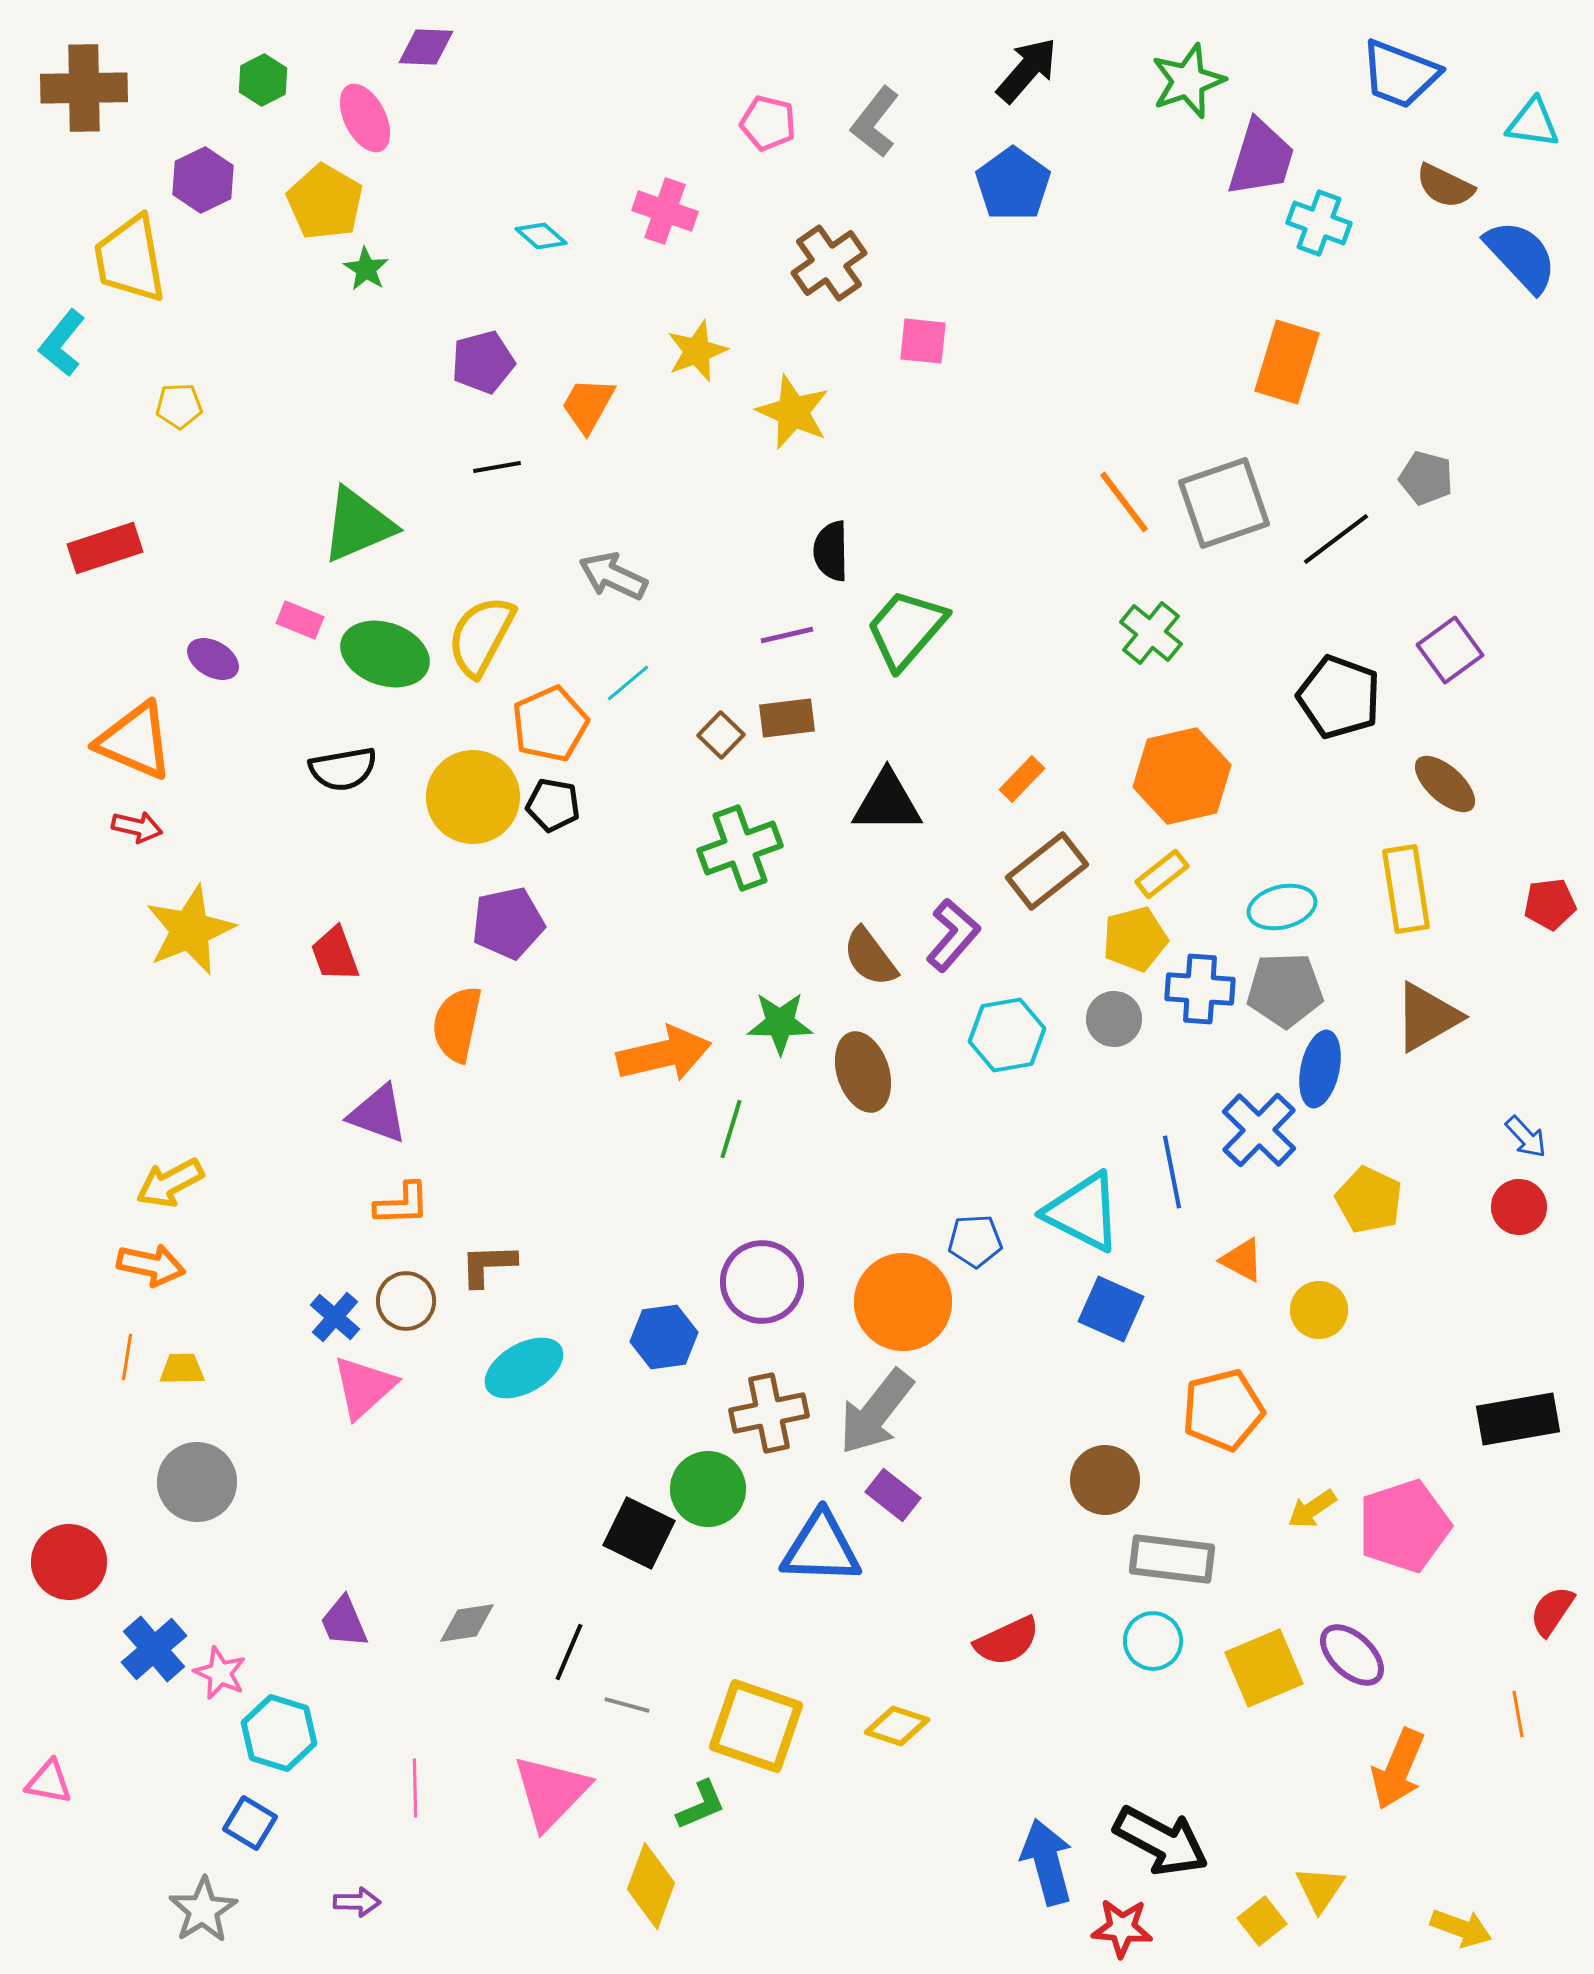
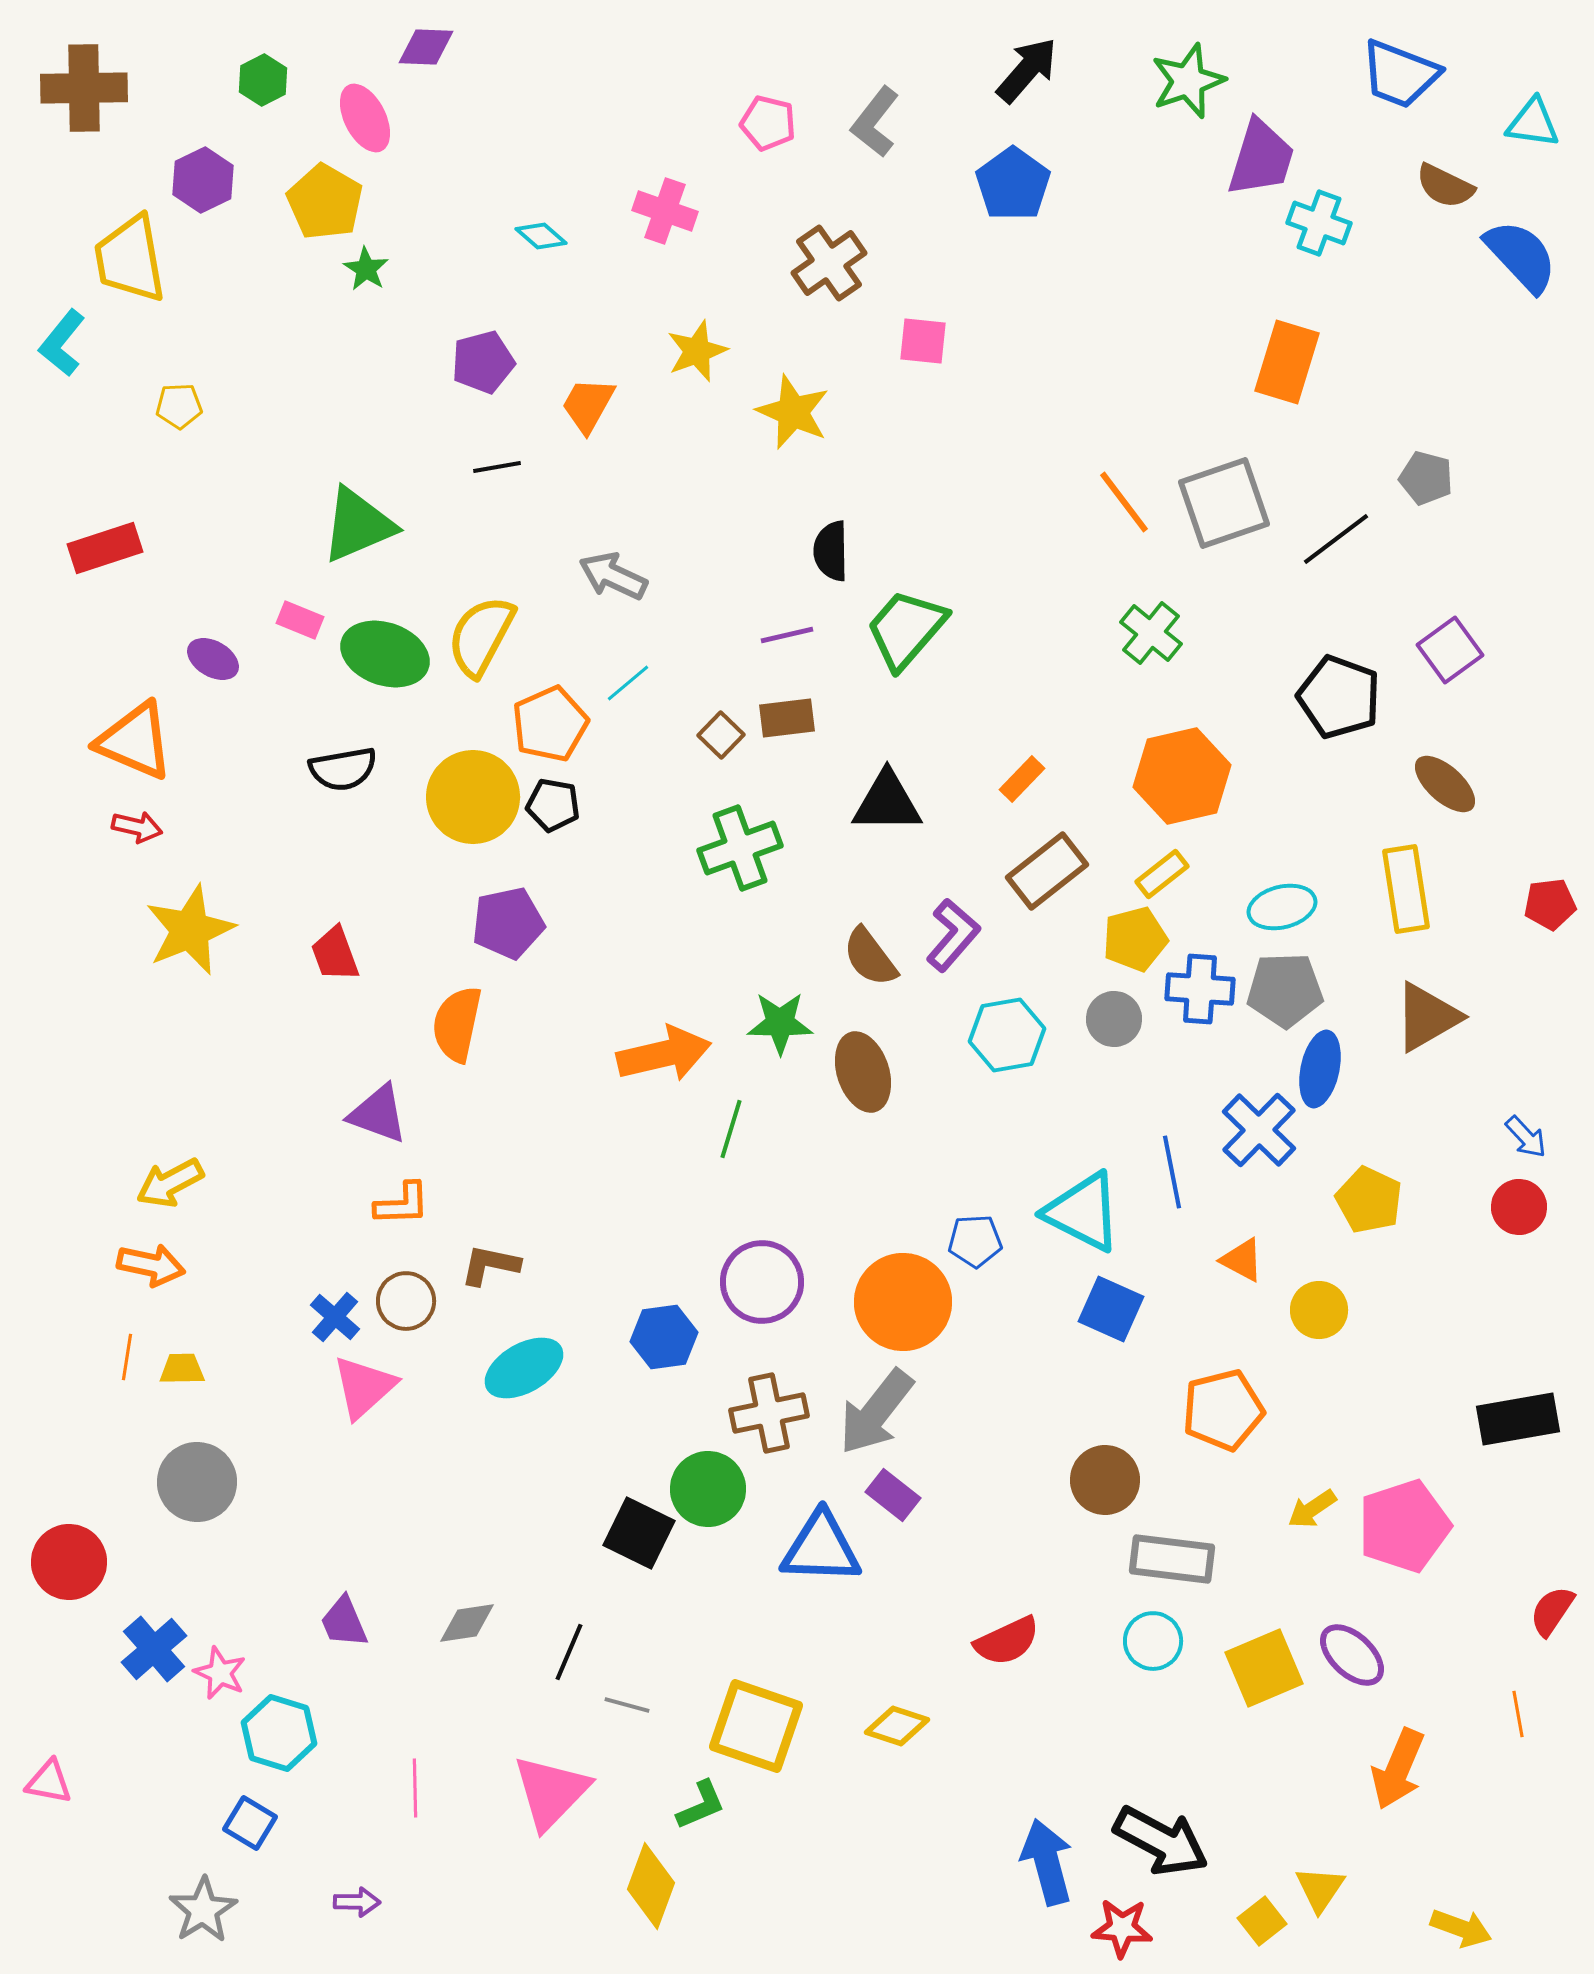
brown L-shape at (488, 1265): moved 2 px right; rotated 14 degrees clockwise
